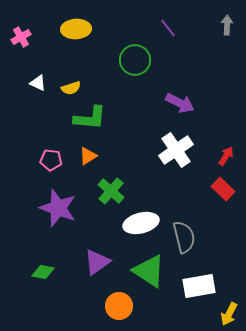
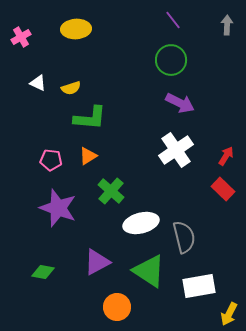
purple line: moved 5 px right, 8 px up
green circle: moved 36 px right
purple triangle: rotated 8 degrees clockwise
orange circle: moved 2 px left, 1 px down
